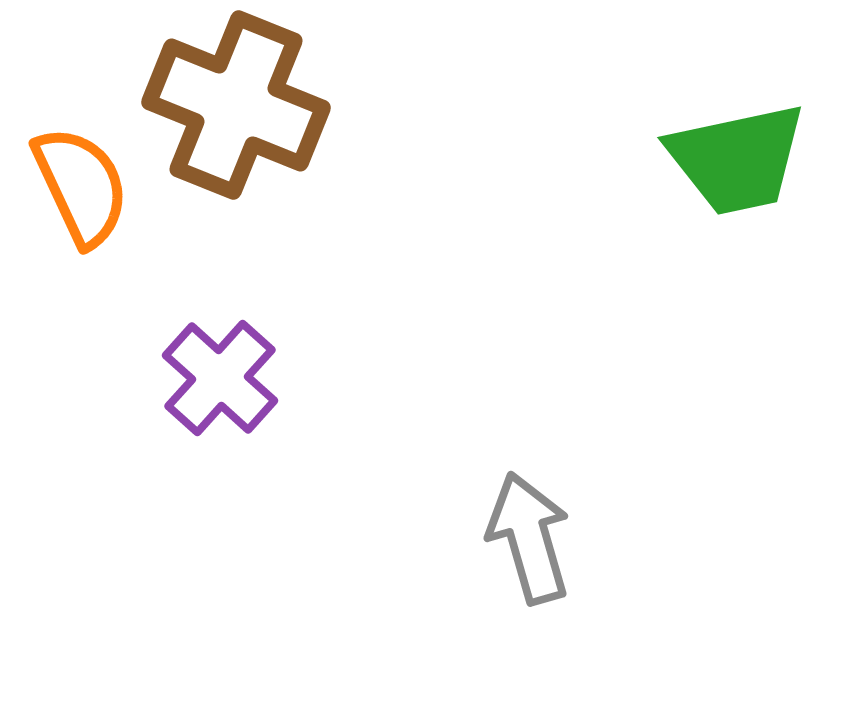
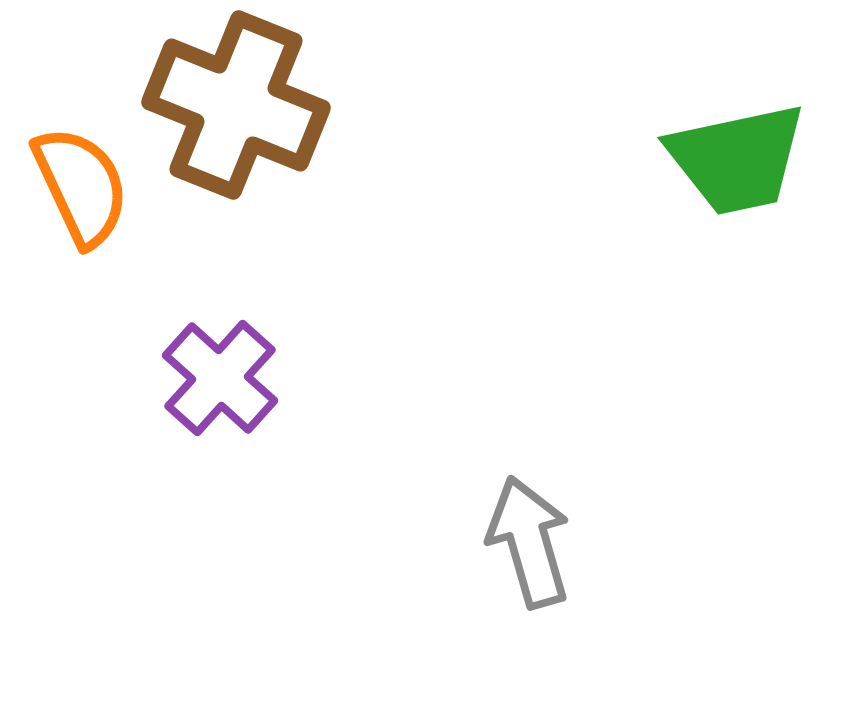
gray arrow: moved 4 px down
